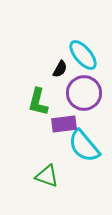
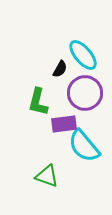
purple circle: moved 1 px right
